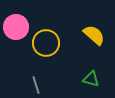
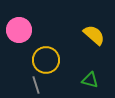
pink circle: moved 3 px right, 3 px down
yellow circle: moved 17 px down
green triangle: moved 1 px left, 1 px down
